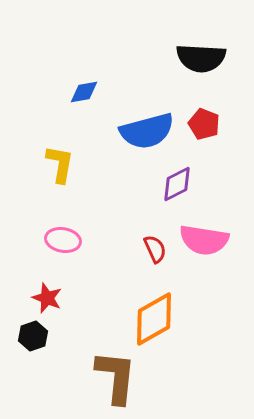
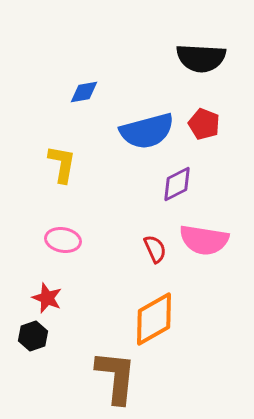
yellow L-shape: moved 2 px right
